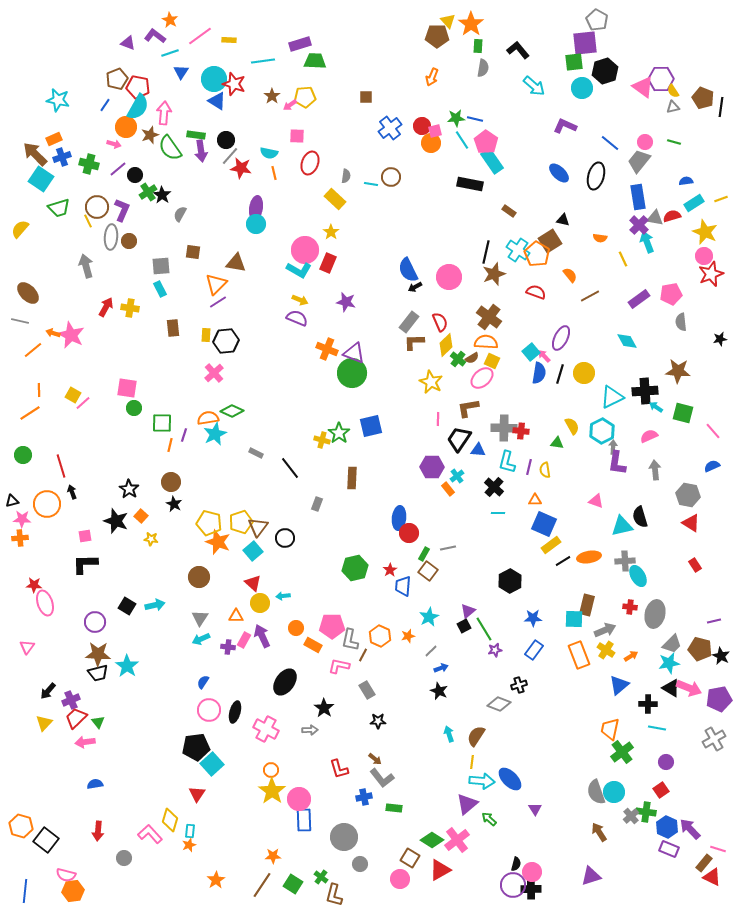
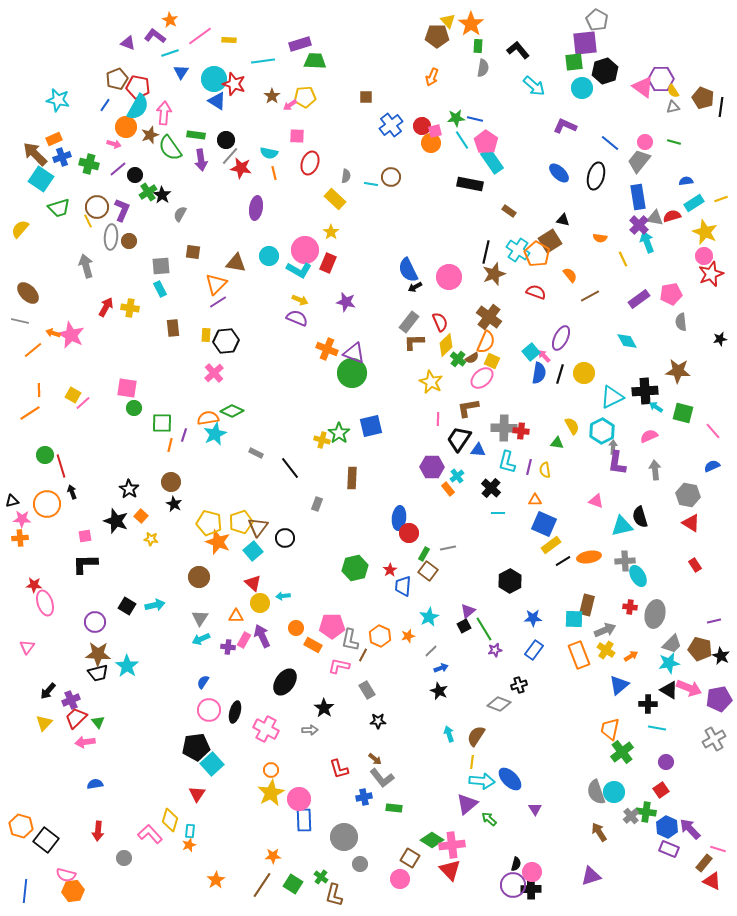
blue cross at (390, 128): moved 1 px right, 3 px up
purple arrow at (201, 151): moved 9 px down
cyan circle at (256, 224): moved 13 px right, 32 px down
orange semicircle at (486, 342): rotated 110 degrees clockwise
green circle at (23, 455): moved 22 px right
black cross at (494, 487): moved 3 px left, 1 px down
black triangle at (671, 688): moved 2 px left, 2 px down
yellow star at (272, 791): moved 1 px left, 2 px down; rotated 8 degrees clockwise
pink cross at (457, 840): moved 5 px left, 5 px down; rotated 30 degrees clockwise
red triangle at (440, 870): moved 10 px right; rotated 45 degrees counterclockwise
red triangle at (712, 877): moved 4 px down
